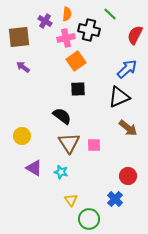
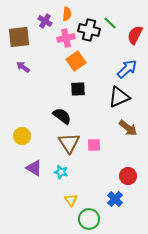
green line: moved 9 px down
